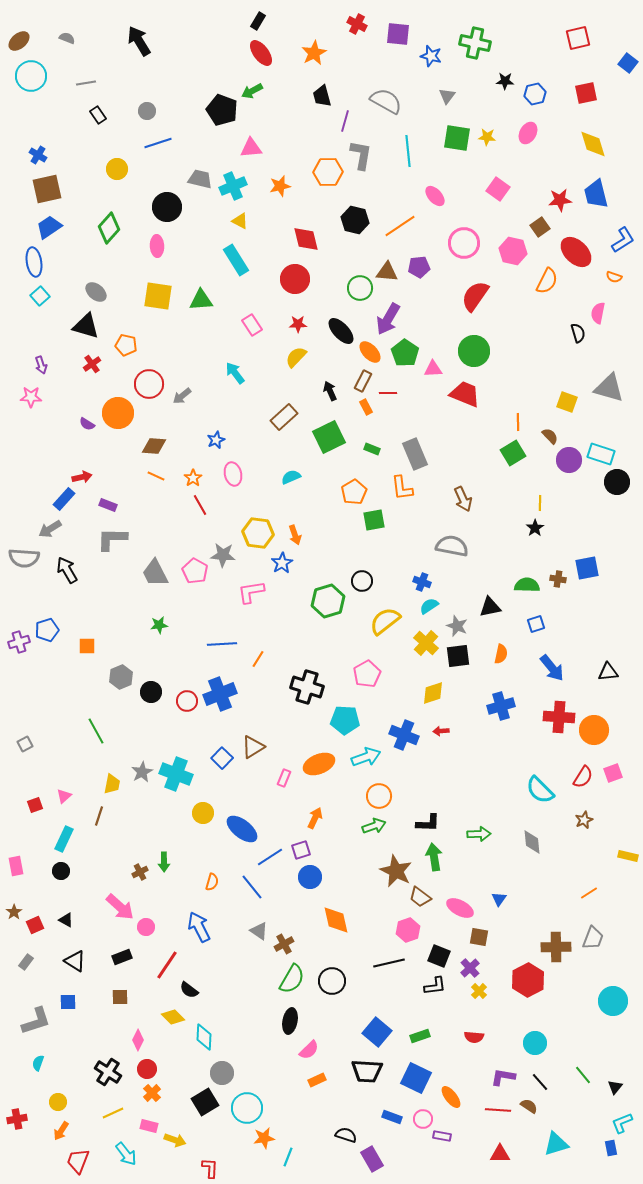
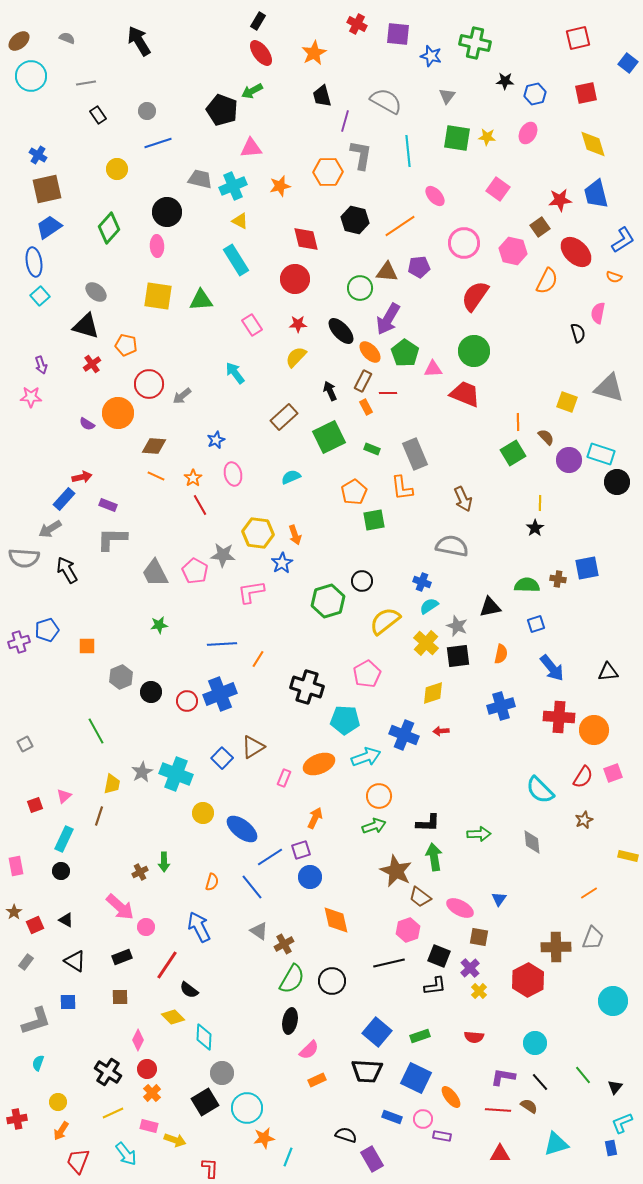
black circle at (167, 207): moved 5 px down
brown semicircle at (550, 436): moved 4 px left, 1 px down
